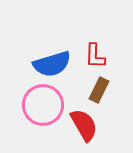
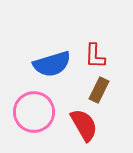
pink circle: moved 9 px left, 7 px down
